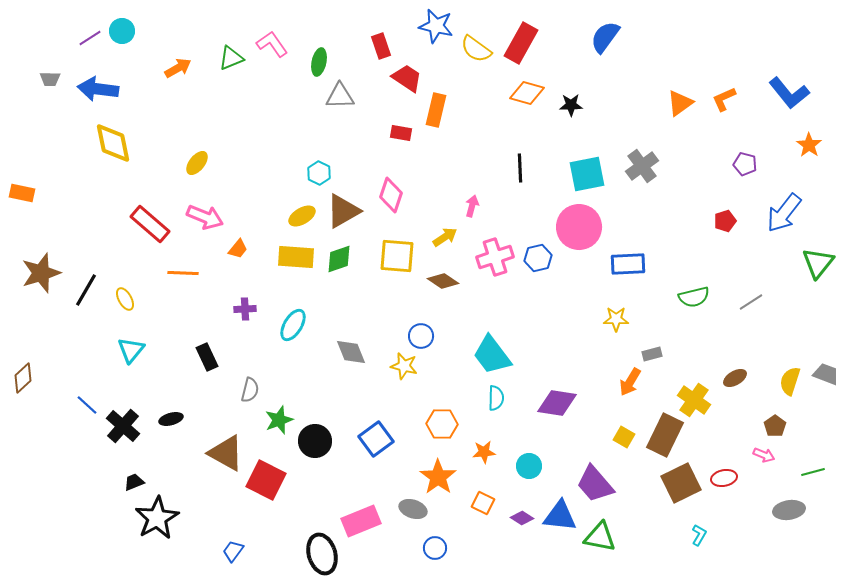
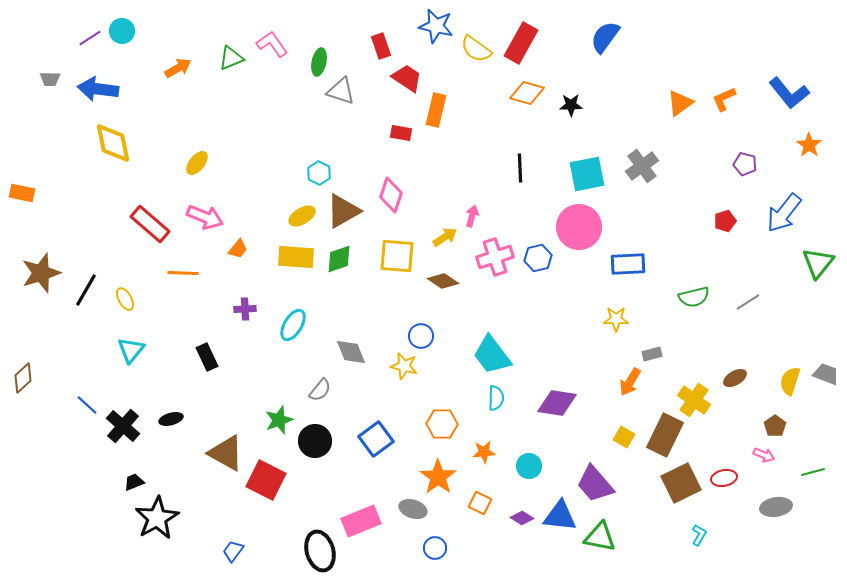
gray triangle at (340, 96): moved 1 px right, 5 px up; rotated 20 degrees clockwise
pink arrow at (472, 206): moved 10 px down
gray line at (751, 302): moved 3 px left
gray semicircle at (250, 390): moved 70 px right; rotated 25 degrees clockwise
orange square at (483, 503): moved 3 px left
gray ellipse at (789, 510): moved 13 px left, 3 px up
black ellipse at (322, 554): moved 2 px left, 3 px up
